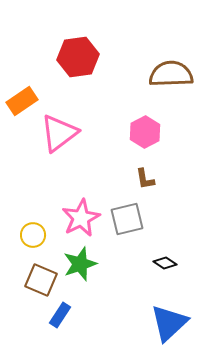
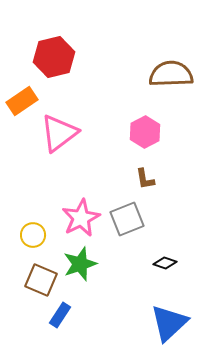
red hexagon: moved 24 px left; rotated 6 degrees counterclockwise
gray square: rotated 8 degrees counterclockwise
black diamond: rotated 15 degrees counterclockwise
